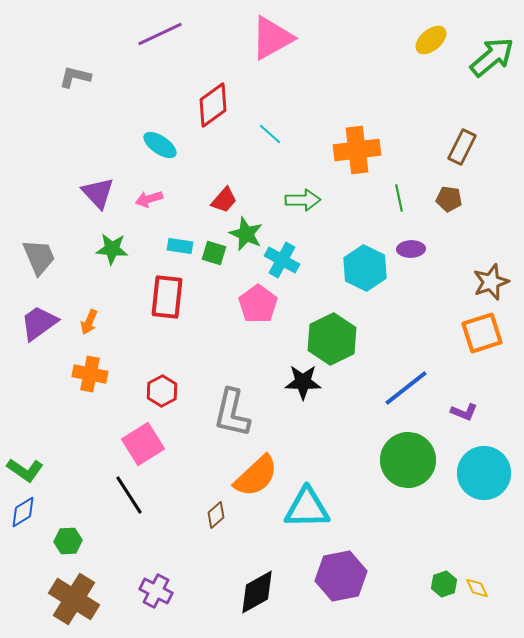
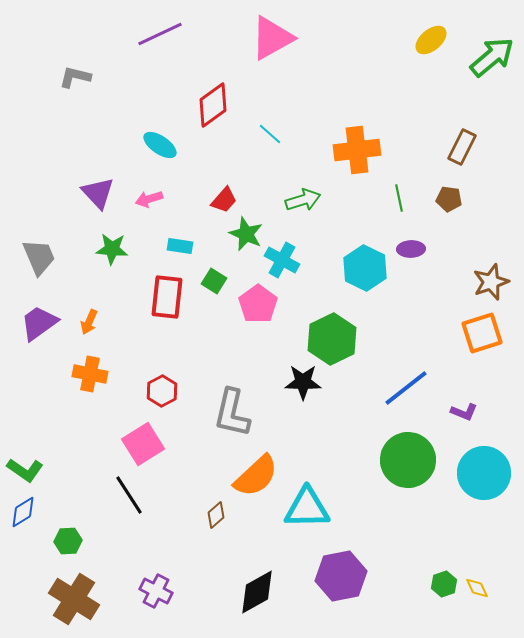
green arrow at (303, 200): rotated 16 degrees counterclockwise
green square at (214, 253): moved 28 px down; rotated 15 degrees clockwise
